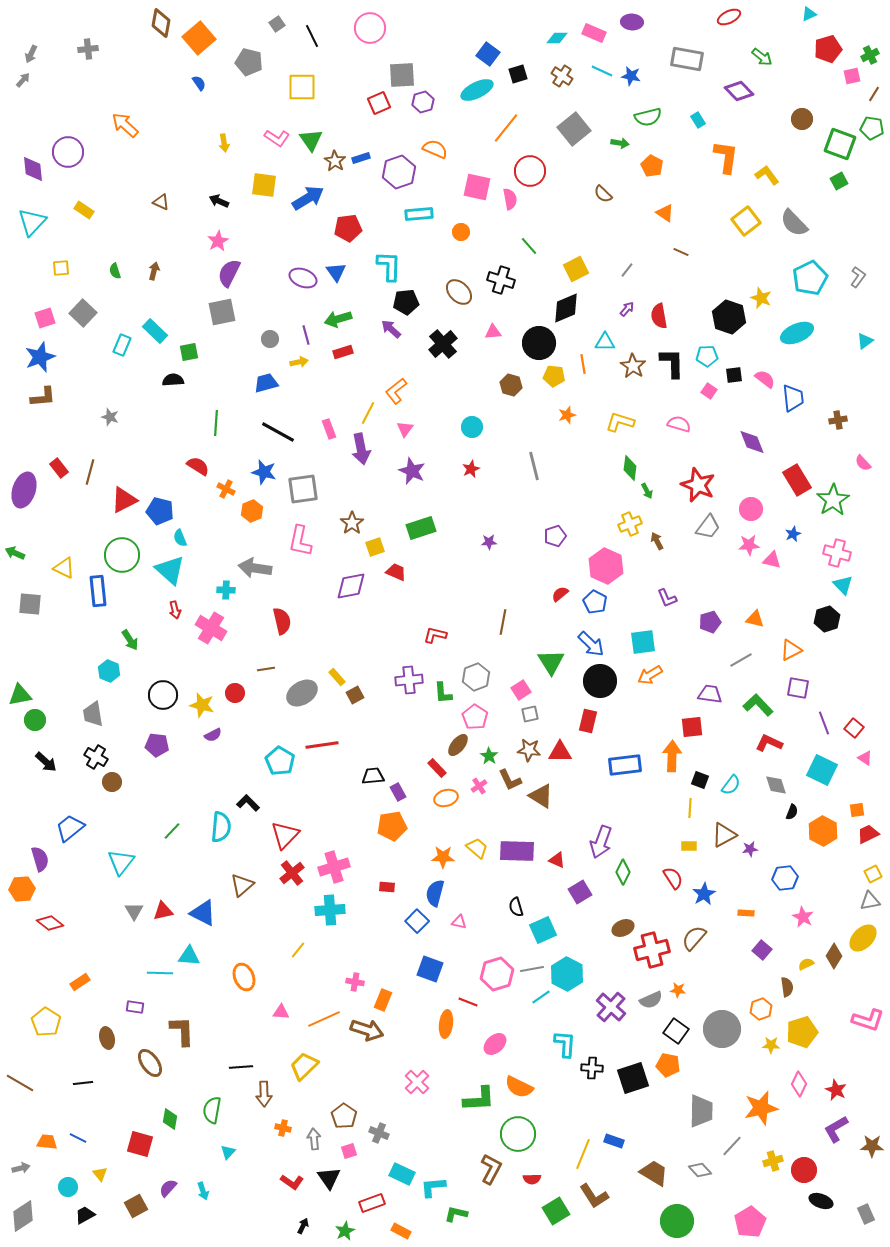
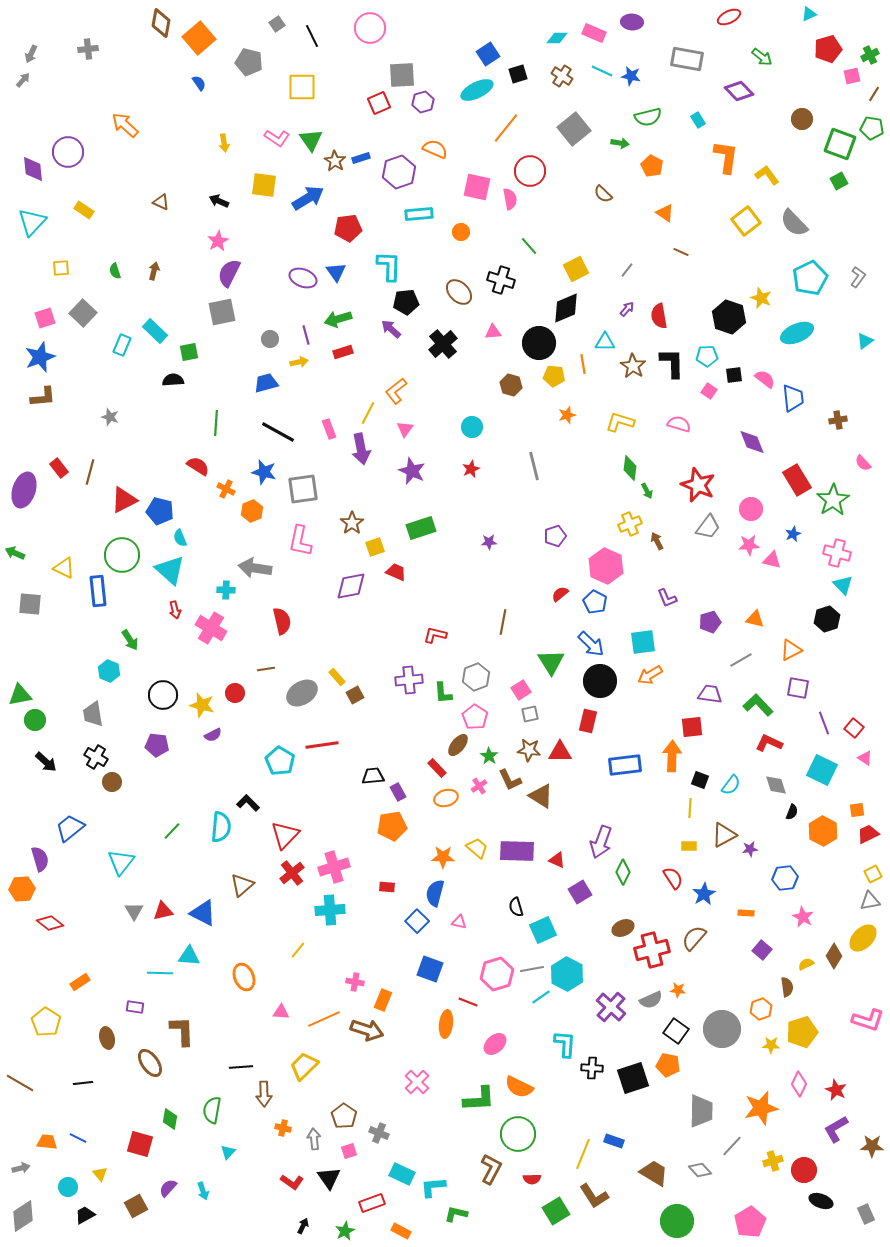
blue square at (488, 54): rotated 20 degrees clockwise
